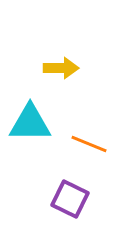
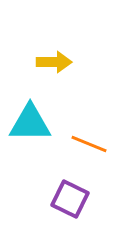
yellow arrow: moved 7 px left, 6 px up
